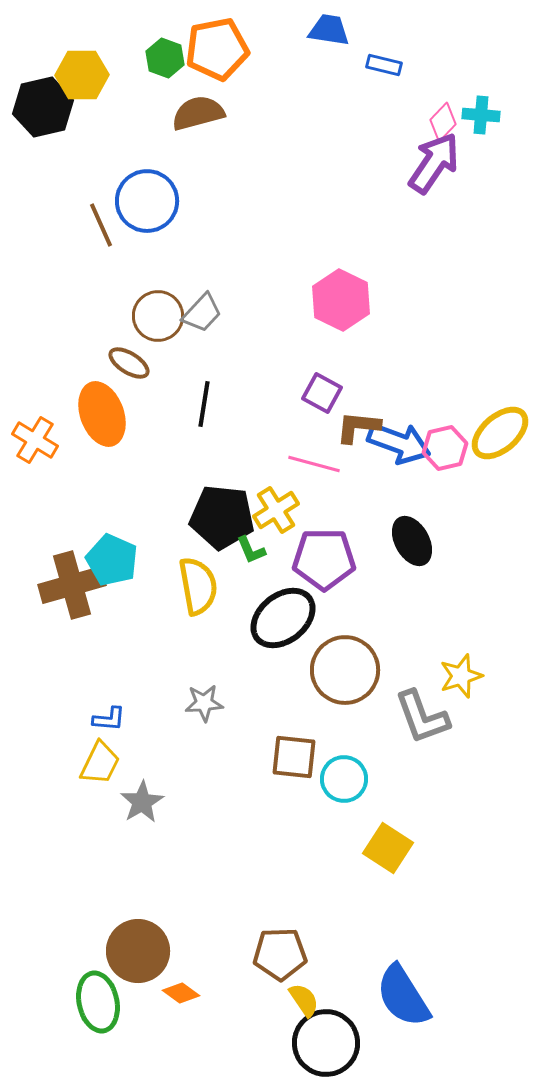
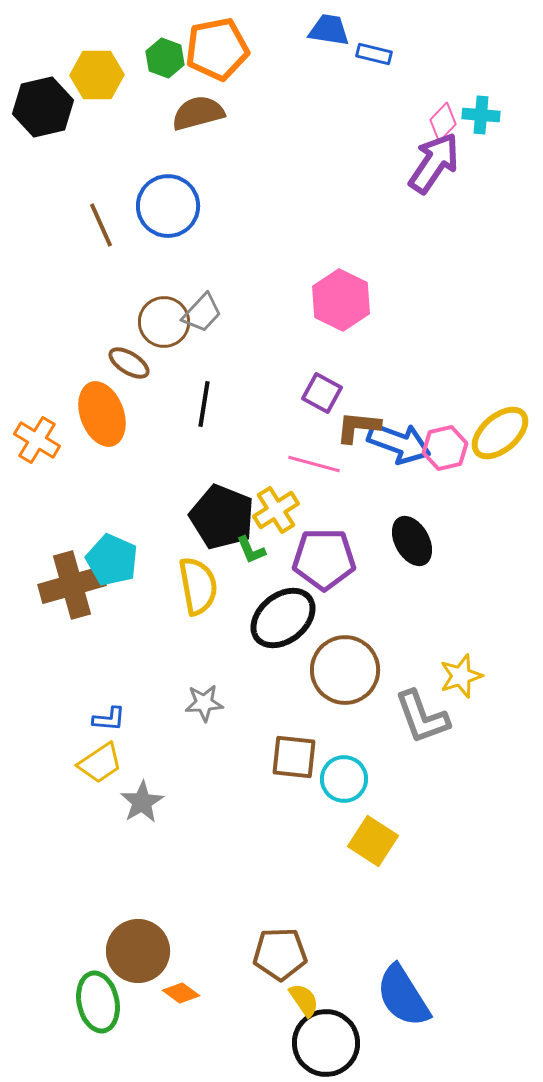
blue rectangle at (384, 65): moved 10 px left, 11 px up
yellow hexagon at (82, 75): moved 15 px right
blue circle at (147, 201): moved 21 px right, 5 px down
brown circle at (158, 316): moved 6 px right, 6 px down
orange cross at (35, 440): moved 2 px right
black pentagon at (222, 517): rotated 16 degrees clockwise
yellow trapezoid at (100, 763): rotated 30 degrees clockwise
yellow square at (388, 848): moved 15 px left, 7 px up
